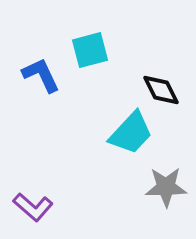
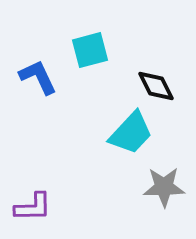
blue L-shape: moved 3 px left, 2 px down
black diamond: moved 5 px left, 4 px up
gray star: moved 2 px left
purple L-shape: rotated 42 degrees counterclockwise
